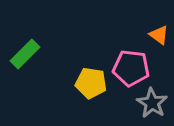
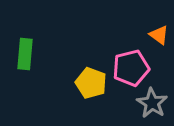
green rectangle: rotated 40 degrees counterclockwise
pink pentagon: rotated 21 degrees counterclockwise
yellow pentagon: rotated 12 degrees clockwise
